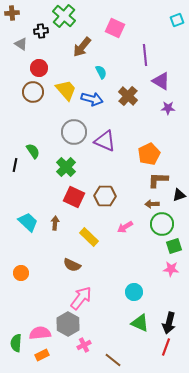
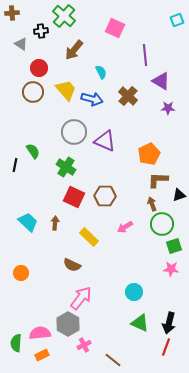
brown arrow at (82, 47): moved 8 px left, 3 px down
green cross at (66, 167): rotated 12 degrees counterclockwise
brown arrow at (152, 204): rotated 72 degrees clockwise
